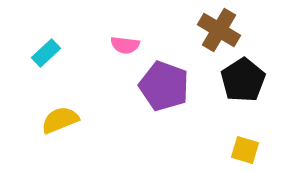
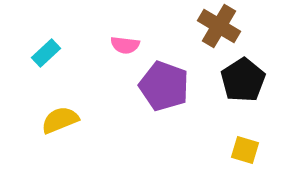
brown cross: moved 4 px up
